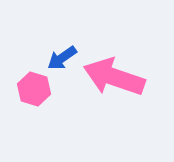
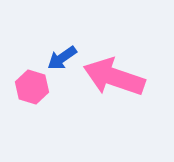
pink hexagon: moved 2 px left, 2 px up
